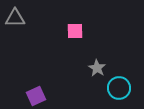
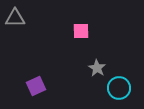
pink square: moved 6 px right
purple square: moved 10 px up
